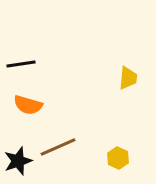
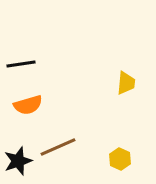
yellow trapezoid: moved 2 px left, 5 px down
orange semicircle: rotated 32 degrees counterclockwise
yellow hexagon: moved 2 px right, 1 px down
